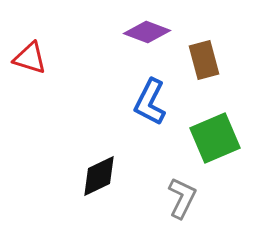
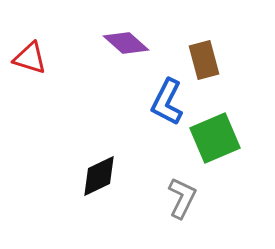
purple diamond: moved 21 px left, 11 px down; rotated 21 degrees clockwise
blue L-shape: moved 17 px right
